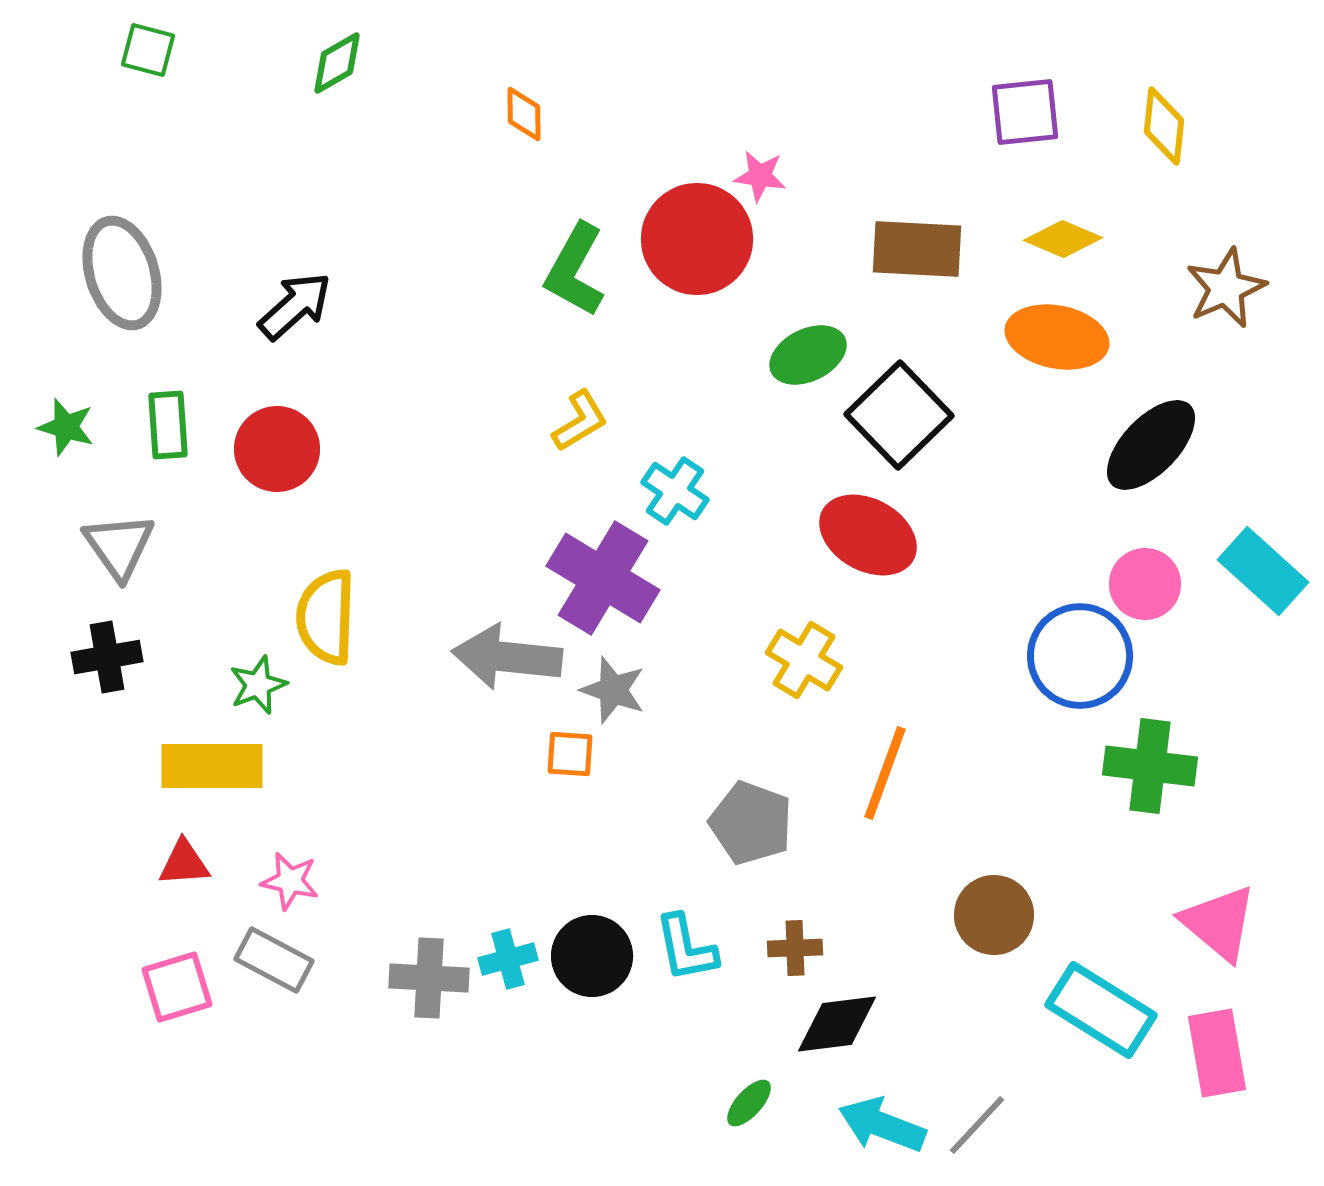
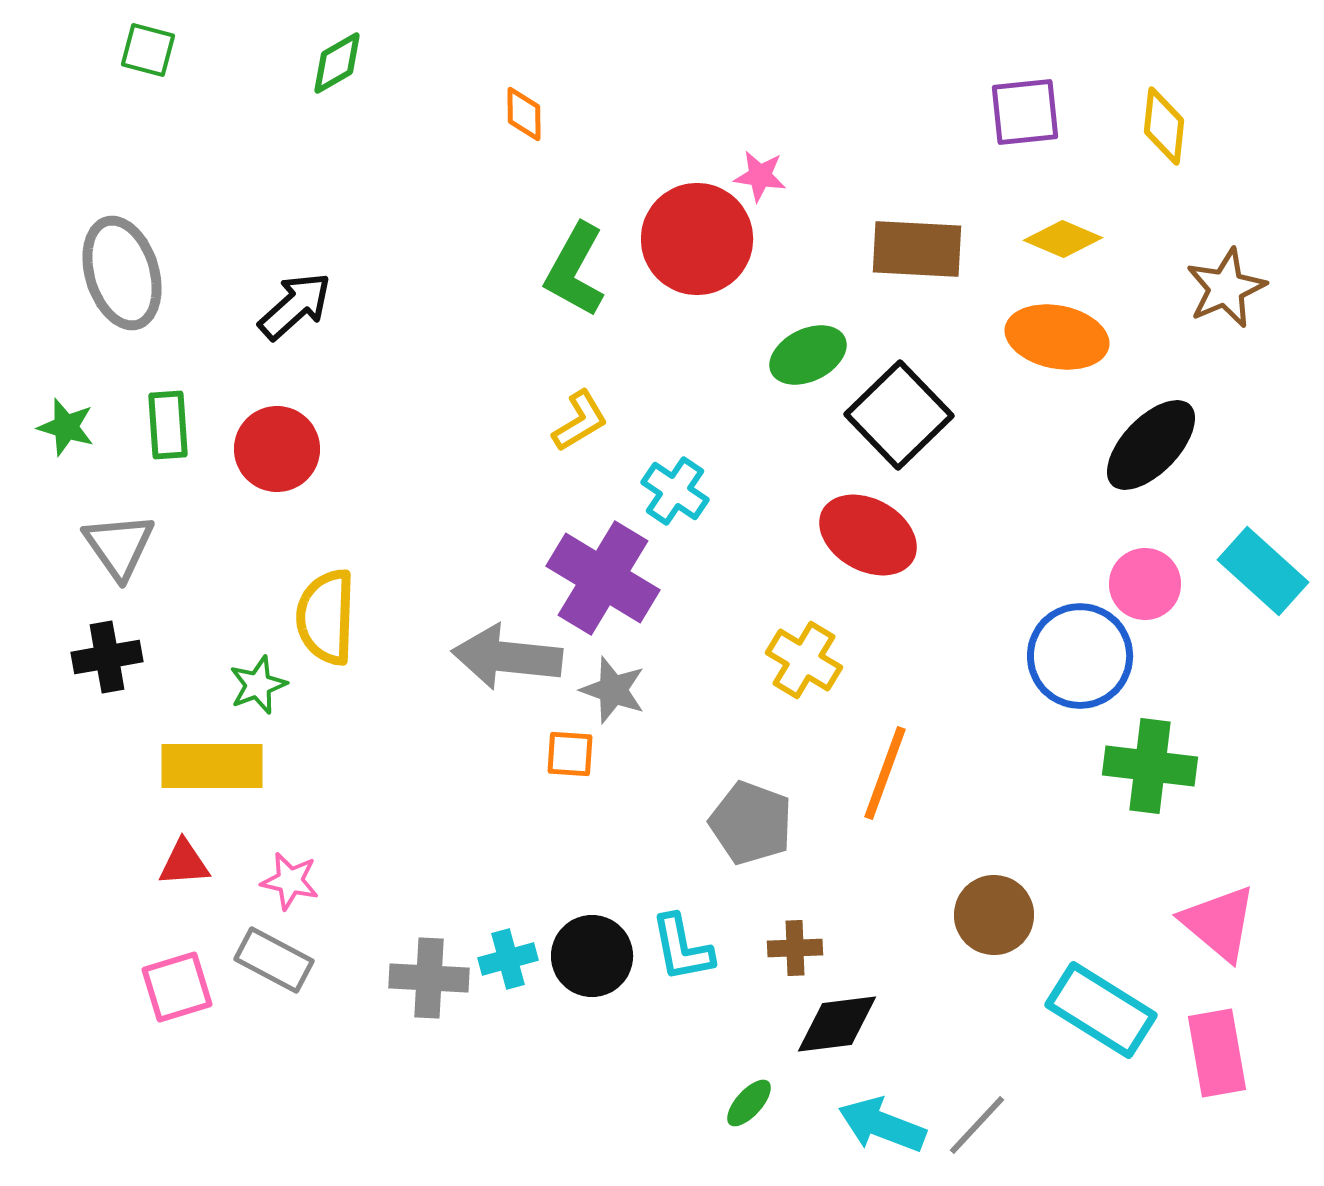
cyan L-shape at (686, 948): moved 4 px left
